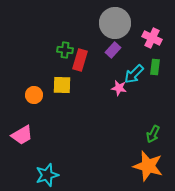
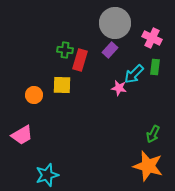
purple rectangle: moved 3 px left
